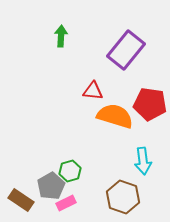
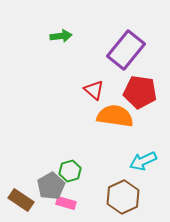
green arrow: rotated 80 degrees clockwise
red triangle: moved 1 px right, 1 px up; rotated 35 degrees clockwise
red pentagon: moved 10 px left, 12 px up
orange semicircle: rotated 9 degrees counterclockwise
cyan arrow: rotated 72 degrees clockwise
brown hexagon: rotated 16 degrees clockwise
pink rectangle: rotated 42 degrees clockwise
